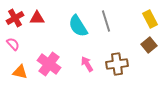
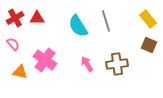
yellow rectangle: moved 2 px left; rotated 12 degrees counterclockwise
brown square: rotated 28 degrees counterclockwise
pink cross: moved 4 px left, 4 px up
